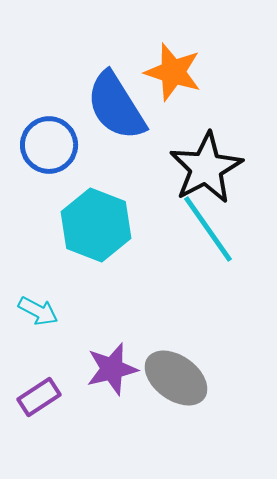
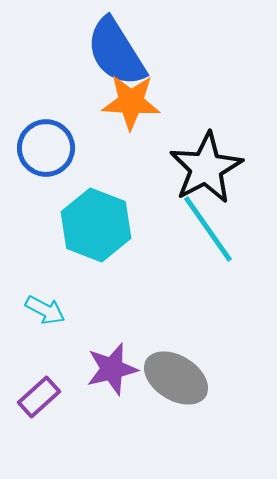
orange star: moved 42 px left, 30 px down; rotated 14 degrees counterclockwise
blue semicircle: moved 54 px up
blue circle: moved 3 px left, 3 px down
cyan arrow: moved 7 px right, 1 px up
gray ellipse: rotated 4 degrees counterclockwise
purple rectangle: rotated 9 degrees counterclockwise
